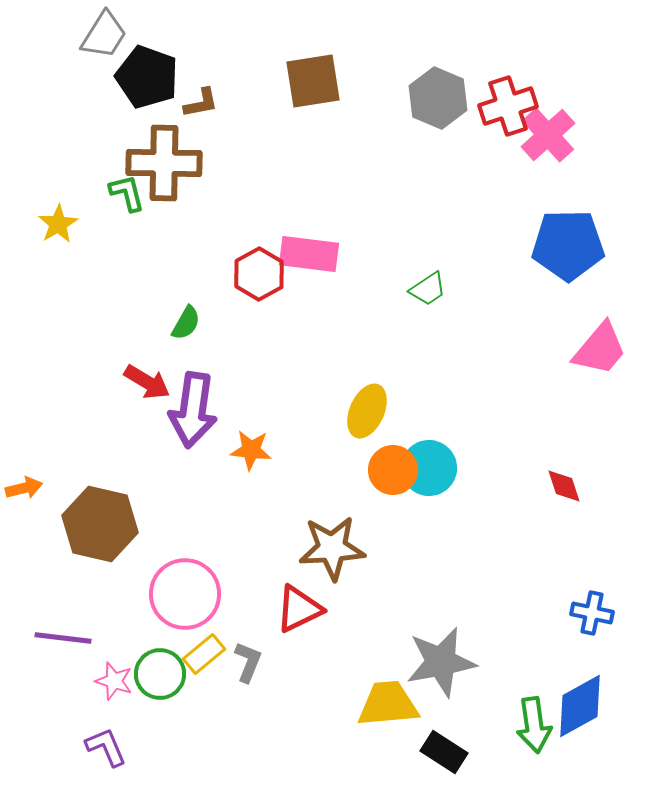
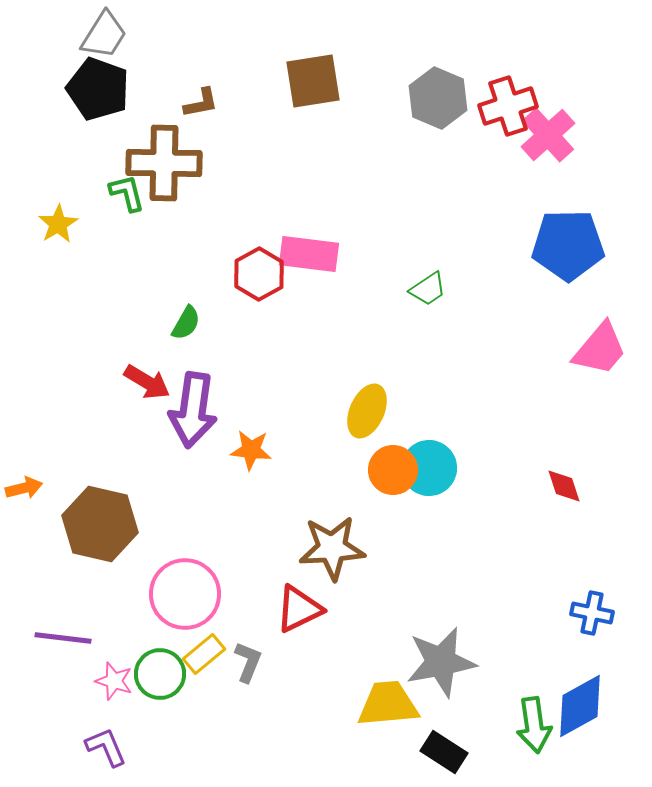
black pentagon: moved 49 px left, 12 px down
